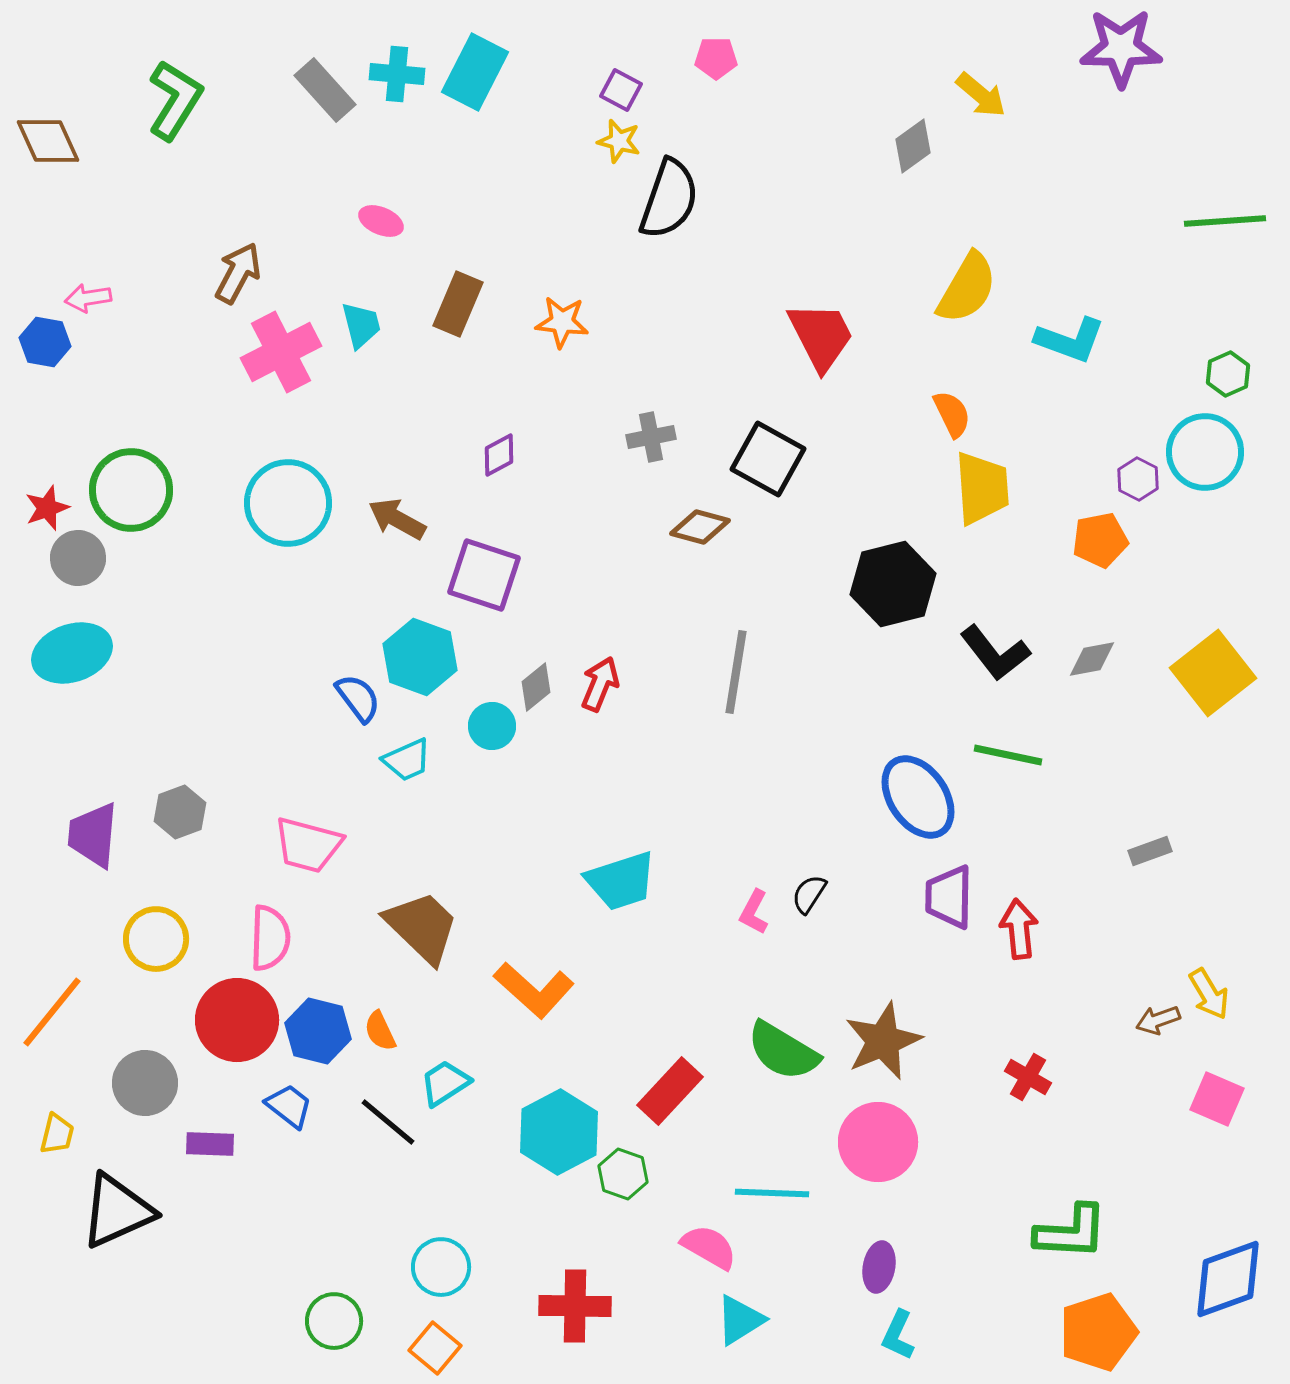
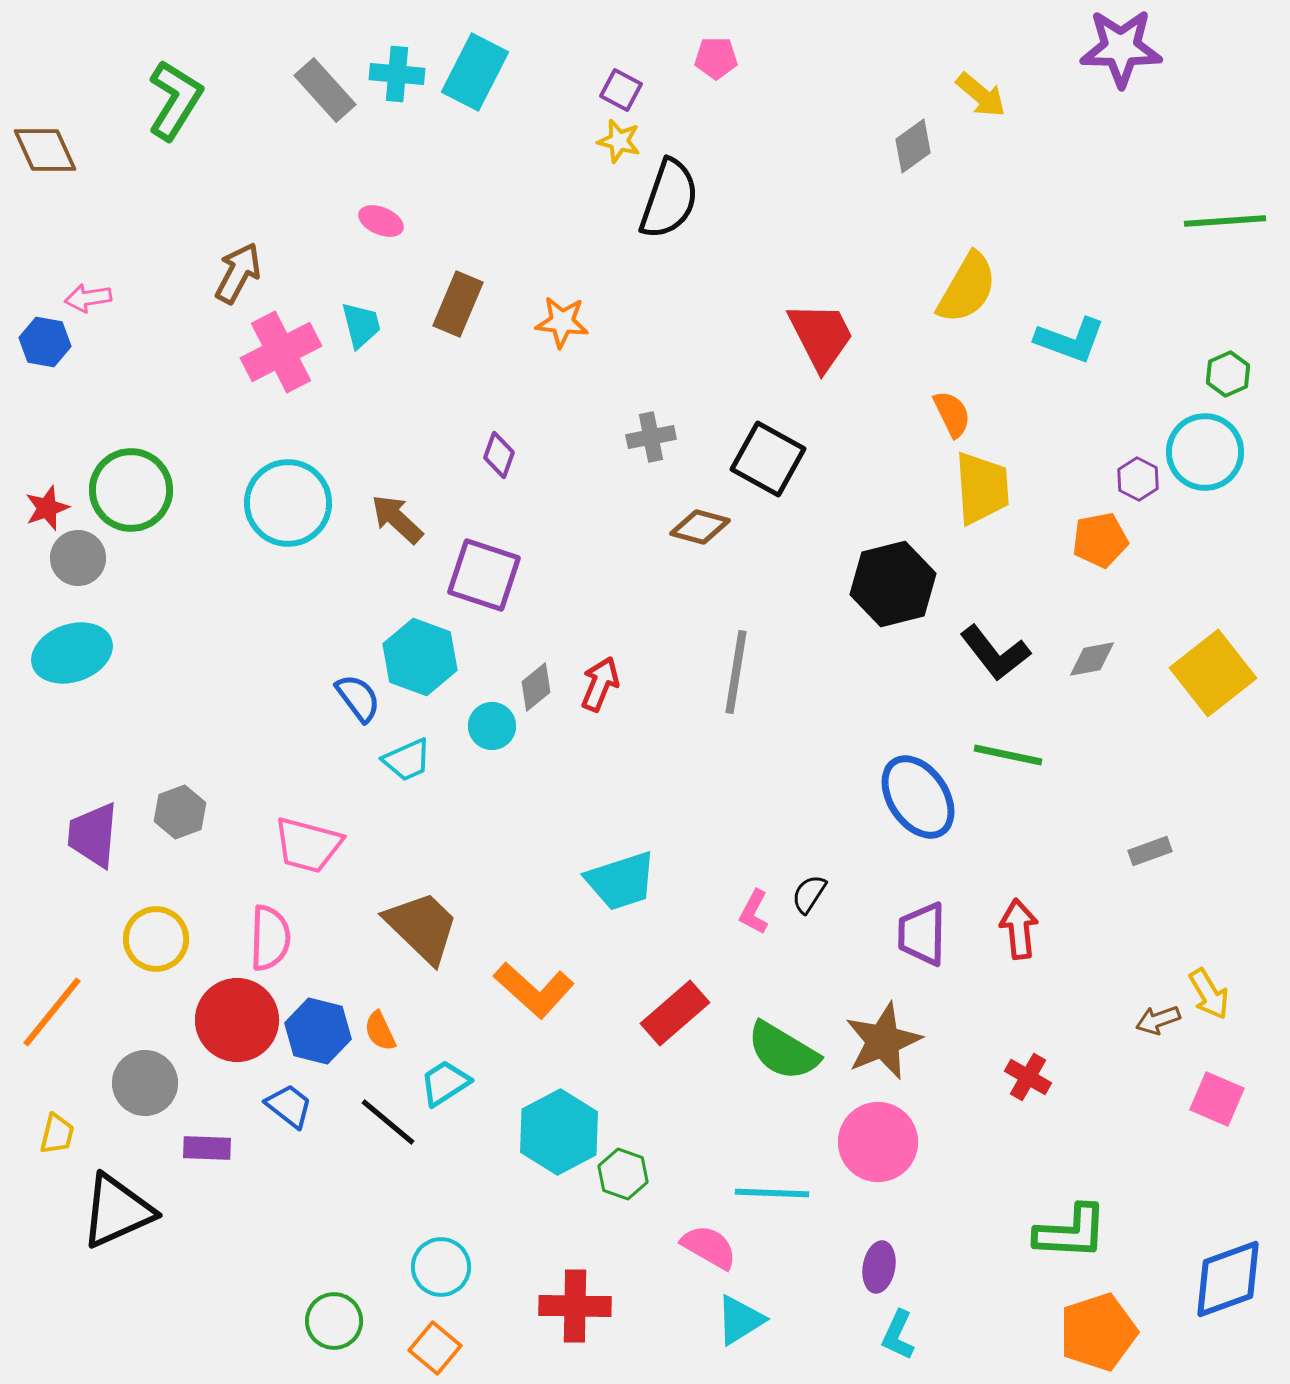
brown diamond at (48, 141): moved 3 px left, 9 px down
purple diamond at (499, 455): rotated 42 degrees counterclockwise
brown arrow at (397, 519): rotated 14 degrees clockwise
purple trapezoid at (949, 897): moved 27 px left, 37 px down
red rectangle at (670, 1091): moved 5 px right, 78 px up; rotated 6 degrees clockwise
purple rectangle at (210, 1144): moved 3 px left, 4 px down
